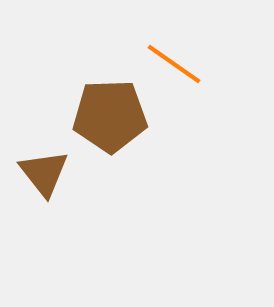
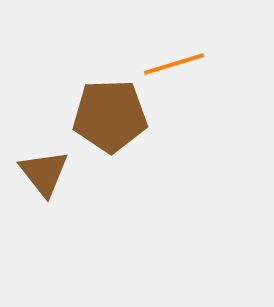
orange line: rotated 52 degrees counterclockwise
